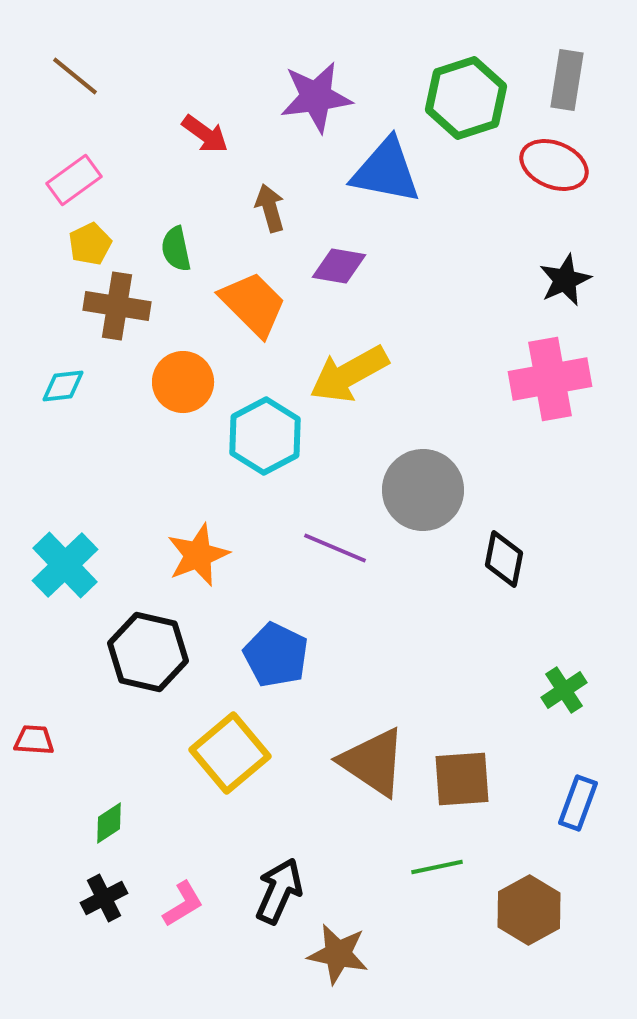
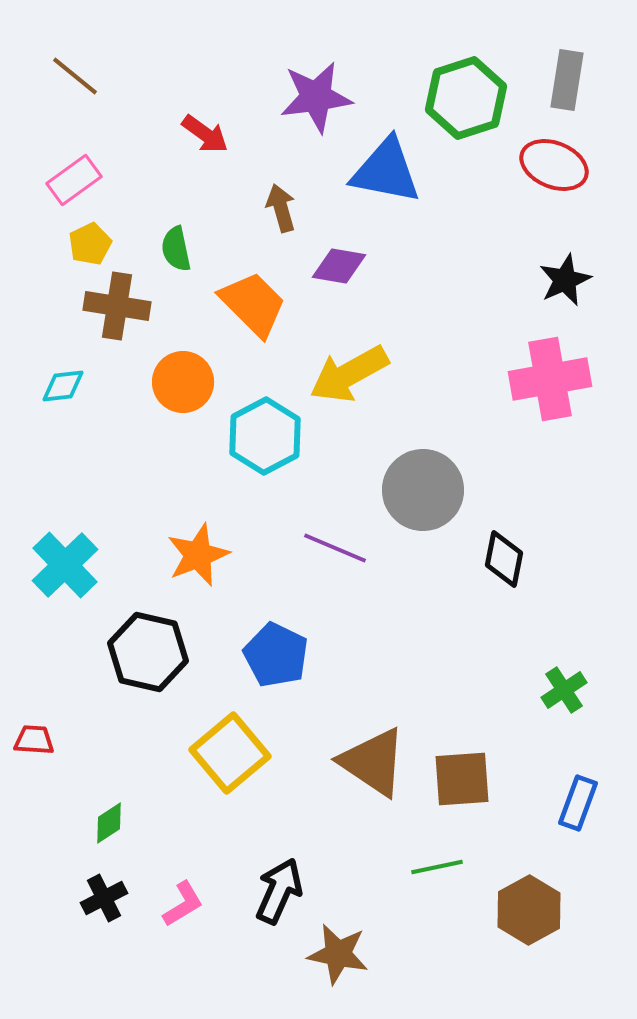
brown arrow: moved 11 px right
